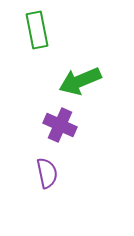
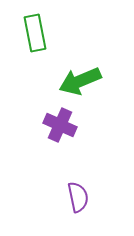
green rectangle: moved 2 px left, 3 px down
purple semicircle: moved 31 px right, 24 px down
